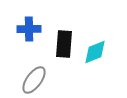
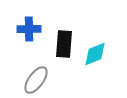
cyan diamond: moved 2 px down
gray ellipse: moved 2 px right
